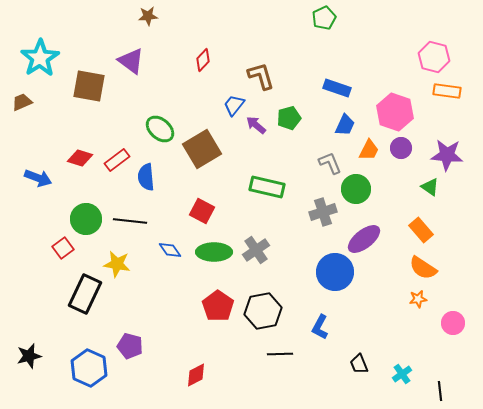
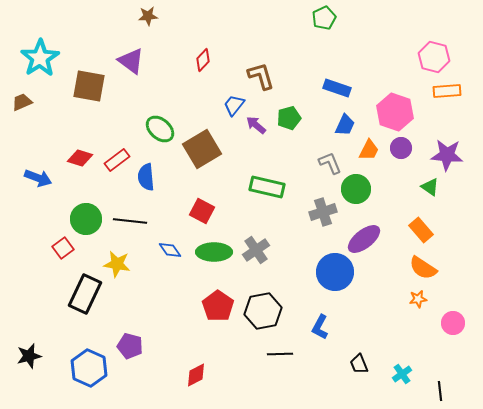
orange rectangle at (447, 91): rotated 12 degrees counterclockwise
